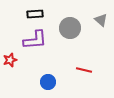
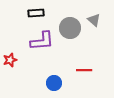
black rectangle: moved 1 px right, 1 px up
gray triangle: moved 7 px left
purple L-shape: moved 7 px right, 1 px down
red line: rotated 14 degrees counterclockwise
blue circle: moved 6 px right, 1 px down
